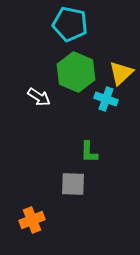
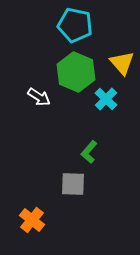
cyan pentagon: moved 5 px right, 1 px down
yellow triangle: moved 1 px right, 10 px up; rotated 28 degrees counterclockwise
cyan cross: rotated 25 degrees clockwise
green L-shape: rotated 40 degrees clockwise
orange cross: rotated 30 degrees counterclockwise
